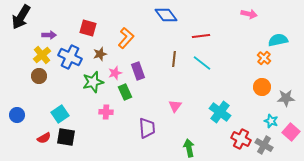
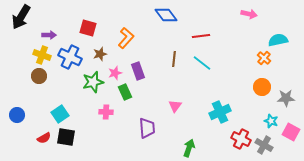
yellow cross: rotated 30 degrees counterclockwise
cyan cross: rotated 30 degrees clockwise
pink square: rotated 12 degrees counterclockwise
green arrow: rotated 30 degrees clockwise
